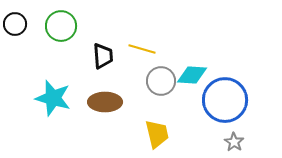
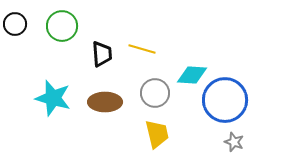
green circle: moved 1 px right
black trapezoid: moved 1 px left, 2 px up
gray circle: moved 6 px left, 12 px down
gray star: rotated 12 degrees counterclockwise
